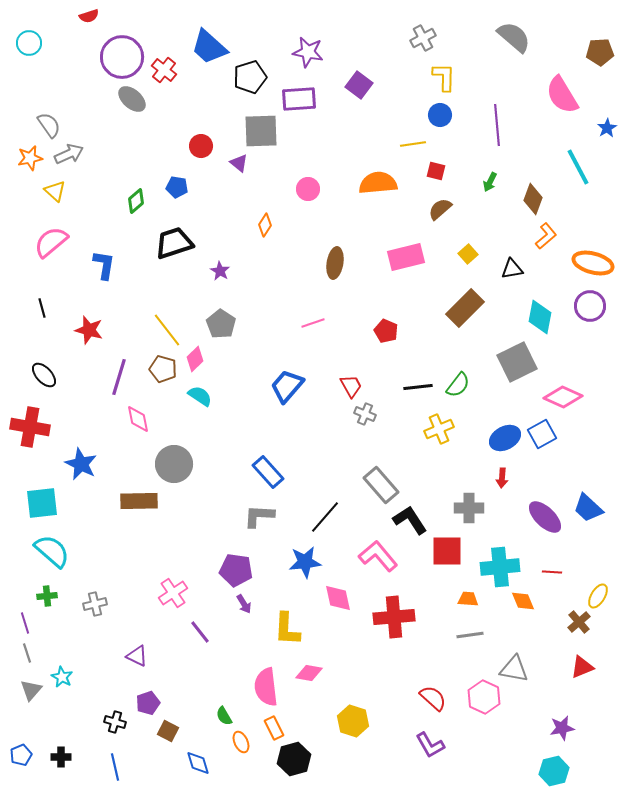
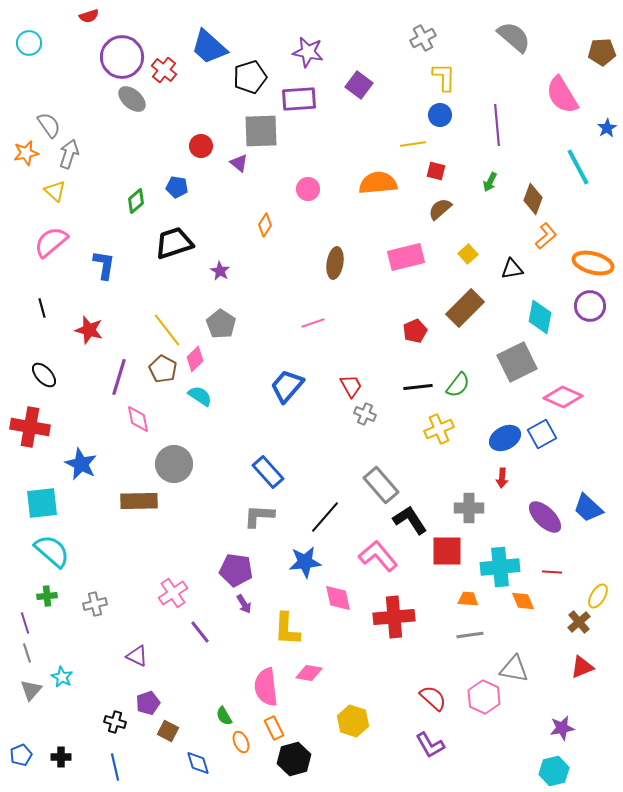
brown pentagon at (600, 52): moved 2 px right
gray arrow at (69, 154): rotated 48 degrees counterclockwise
orange star at (30, 158): moved 4 px left, 5 px up
red pentagon at (386, 331): moved 29 px right; rotated 25 degrees clockwise
brown pentagon at (163, 369): rotated 12 degrees clockwise
